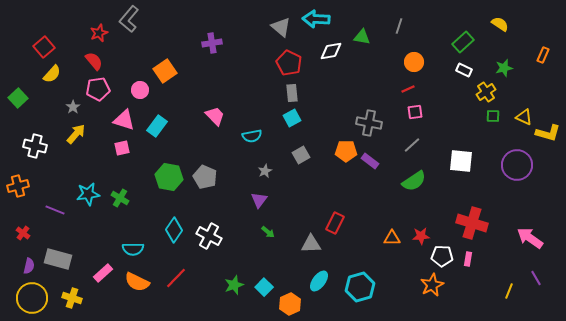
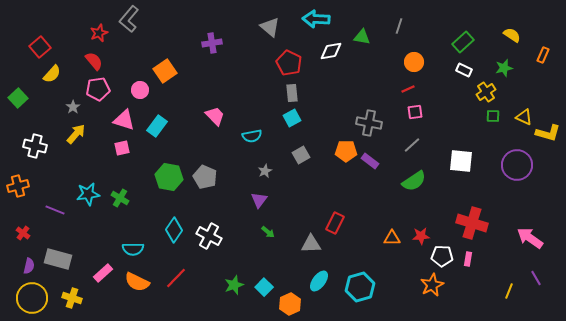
yellow semicircle at (500, 24): moved 12 px right, 11 px down
gray triangle at (281, 27): moved 11 px left
red square at (44, 47): moved 4 px left
